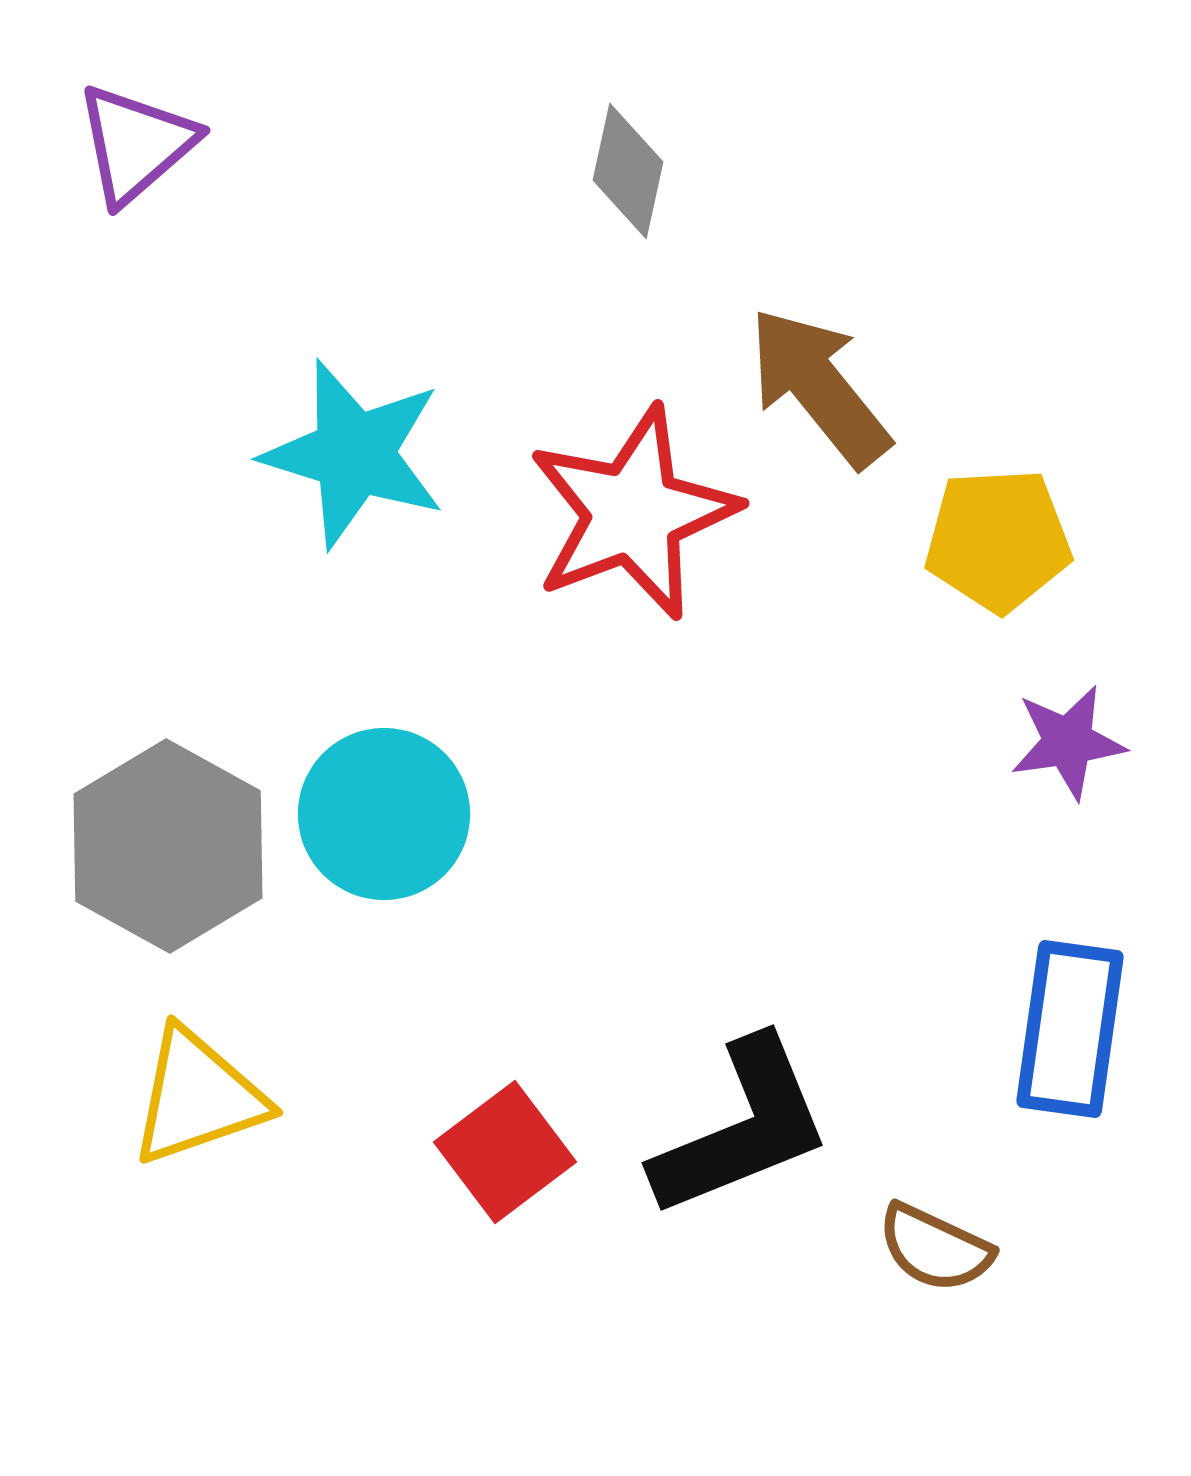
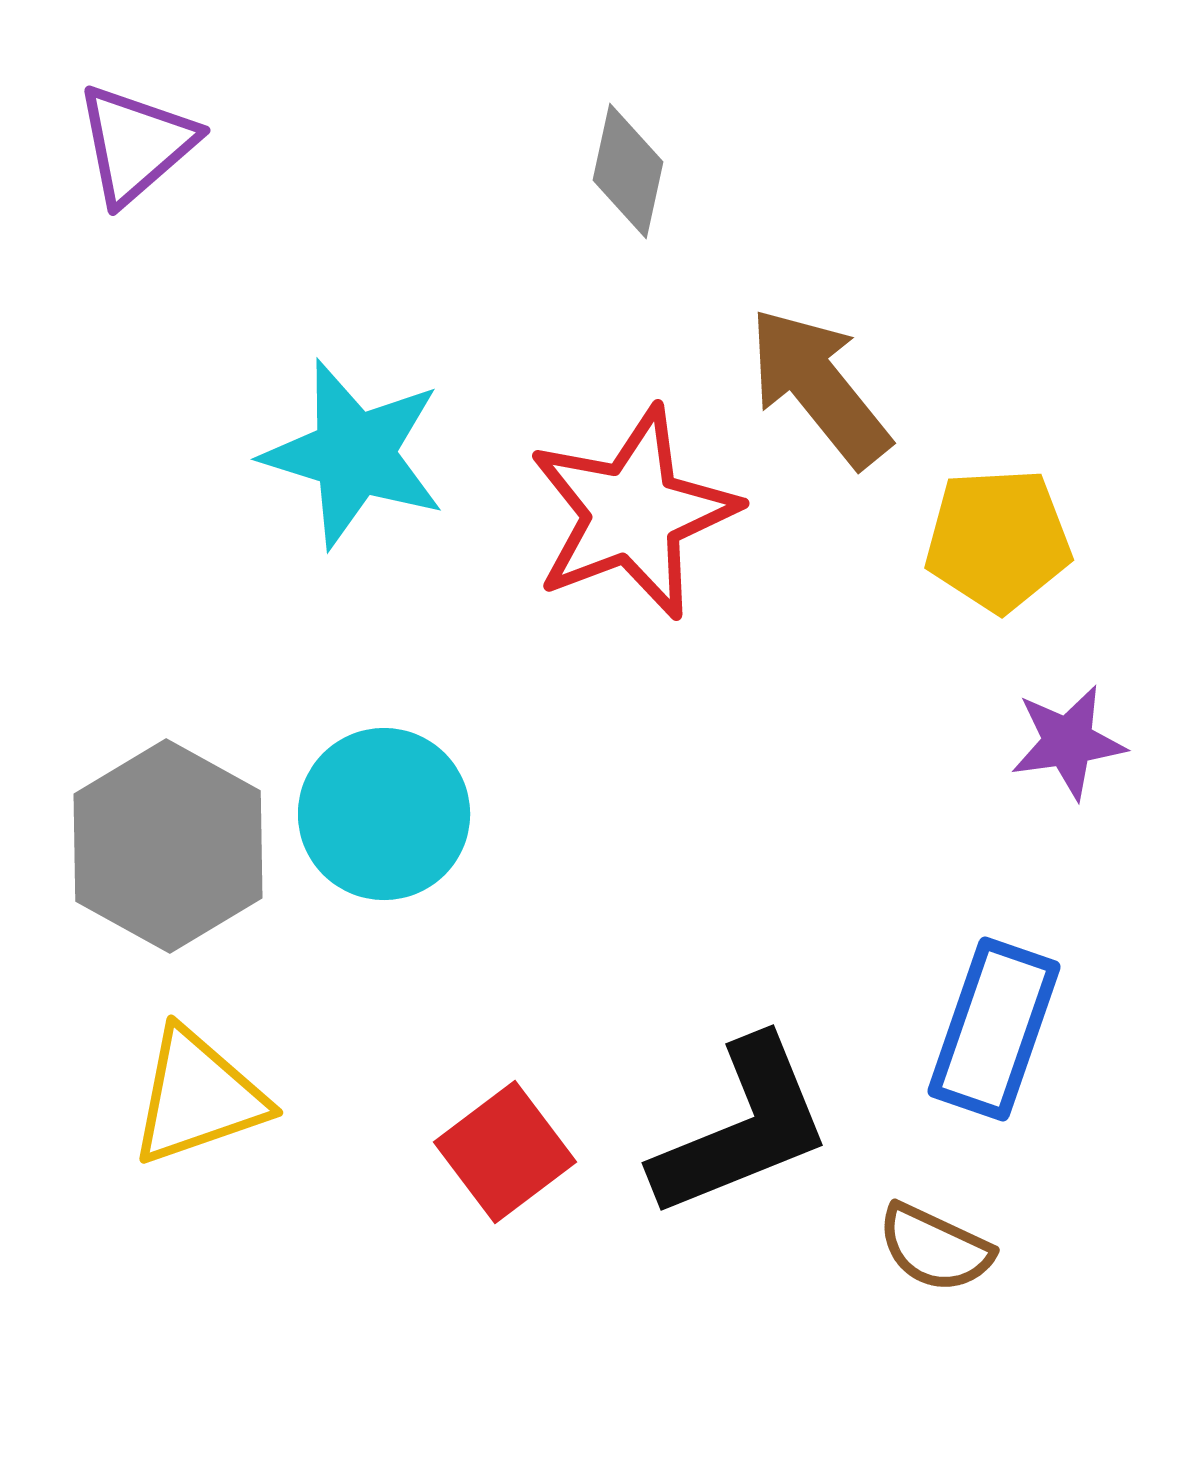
blue rectangle: moved 76 px left; rotated 11 degrees clockwise
